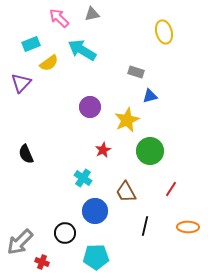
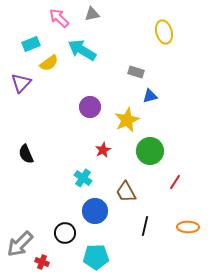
red line: moved 4 px right, 7 px up
gray arrow: moved 2 px down
